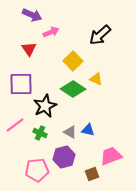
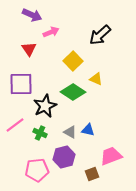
green diamond: moved 3 px down
